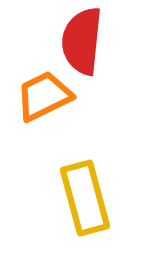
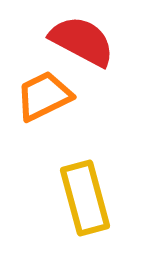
red semicircle: rotated 112 degrees clockwise
